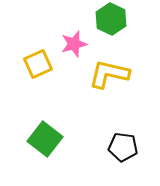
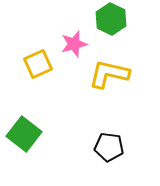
green square: moved 21 px left, 5 px up
black pentagon: moved 14 px left
